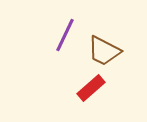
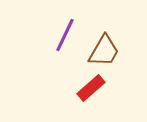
brown trapezoid: rotated 87 degrees counterclockwise
